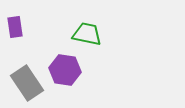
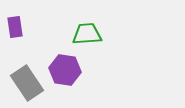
green trapezoid: rotated 16 degrees counterclockwise
